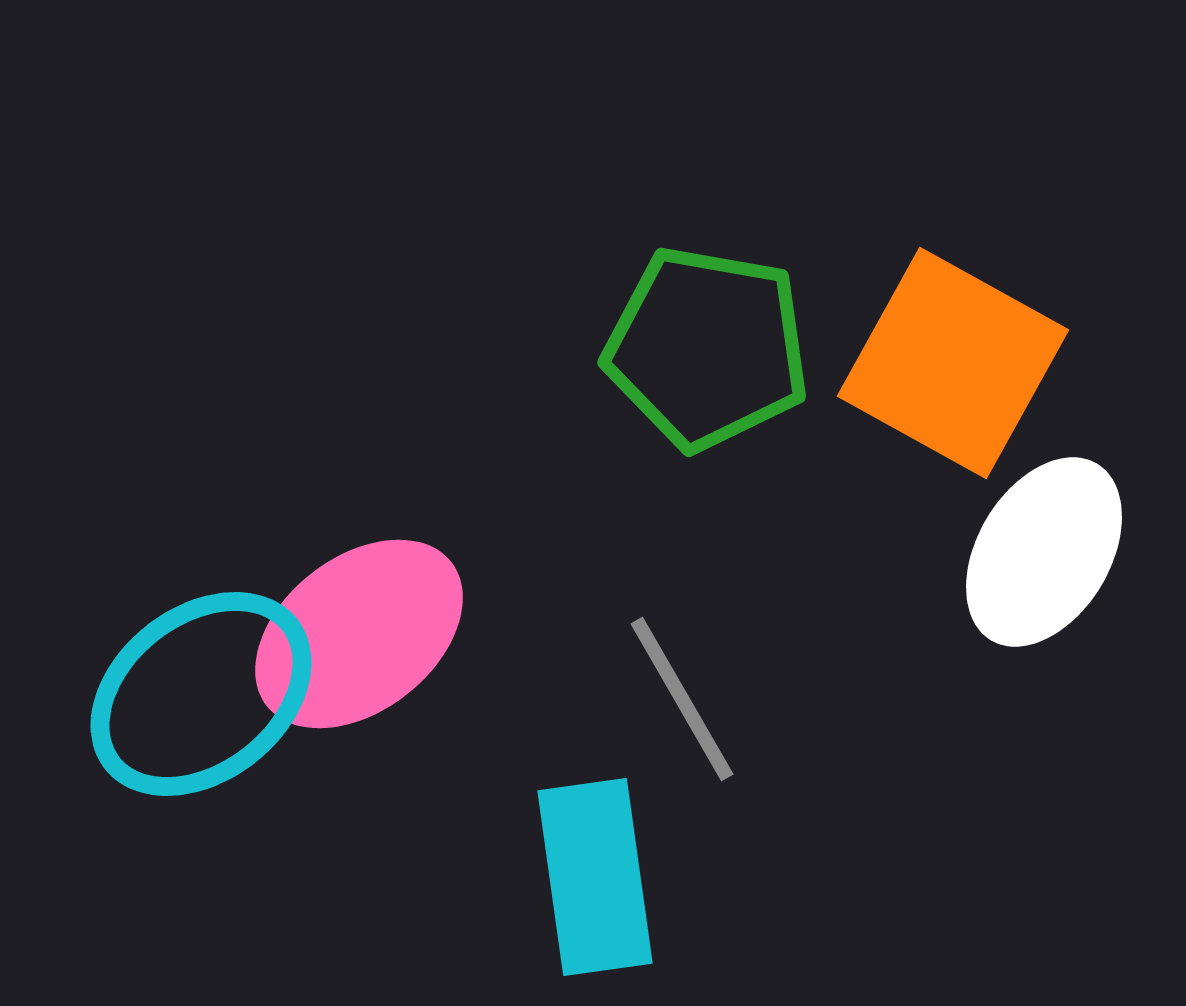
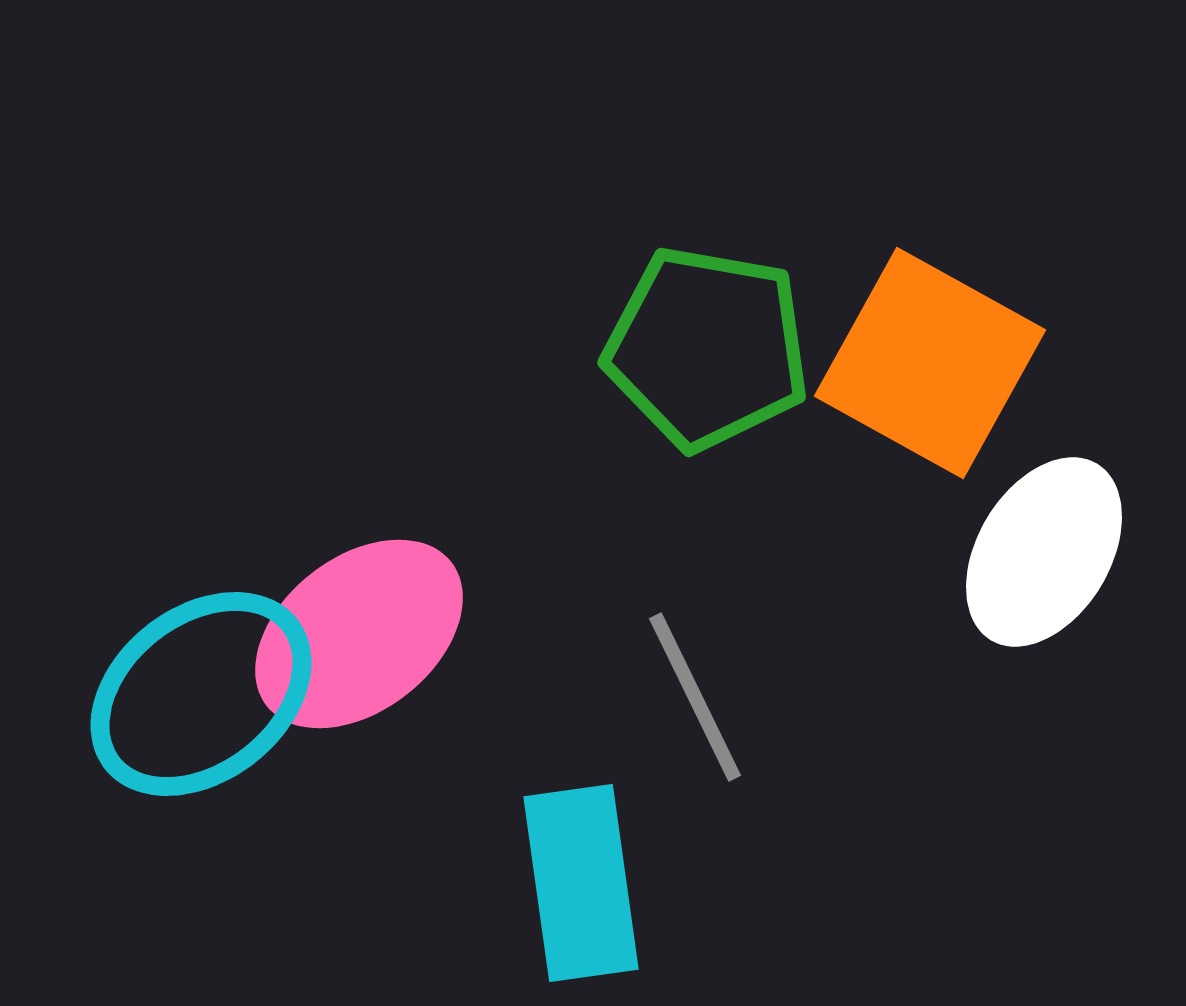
orange square: moved 23 px left
gray line: moved 13 px right, 2 px up; rotated 4 degrees clockwise
cyan rectangle: moved 14 px left, 6 px down
